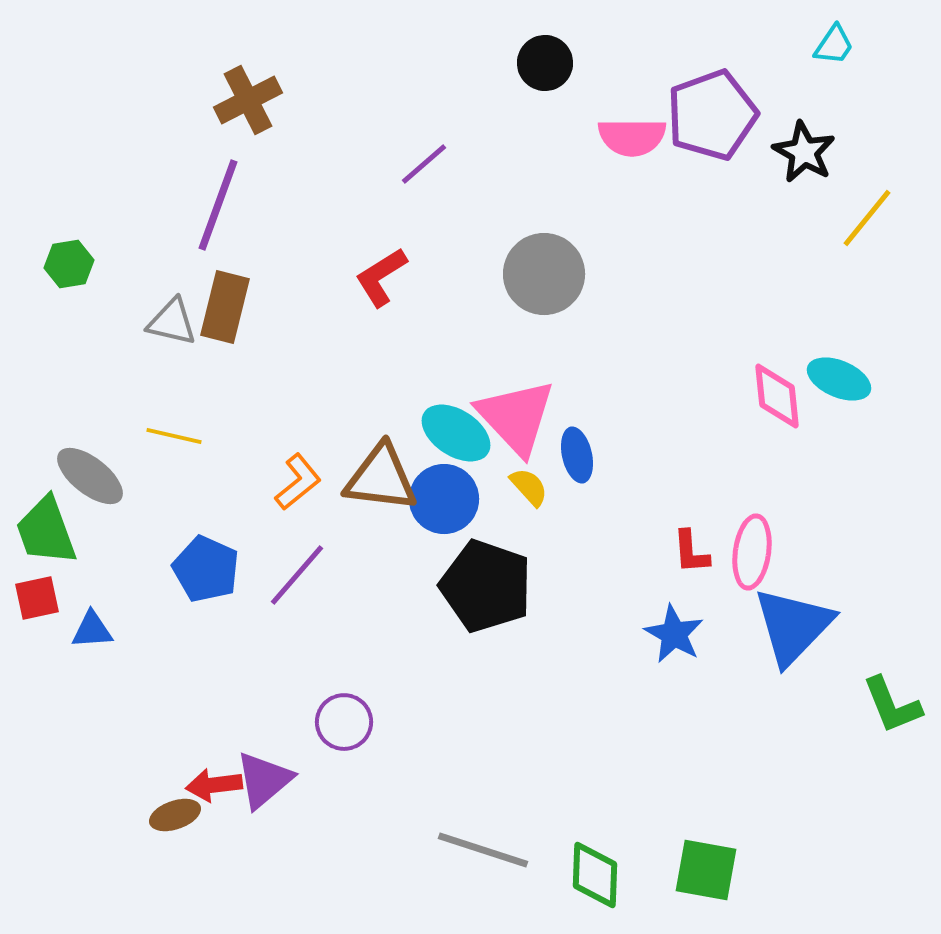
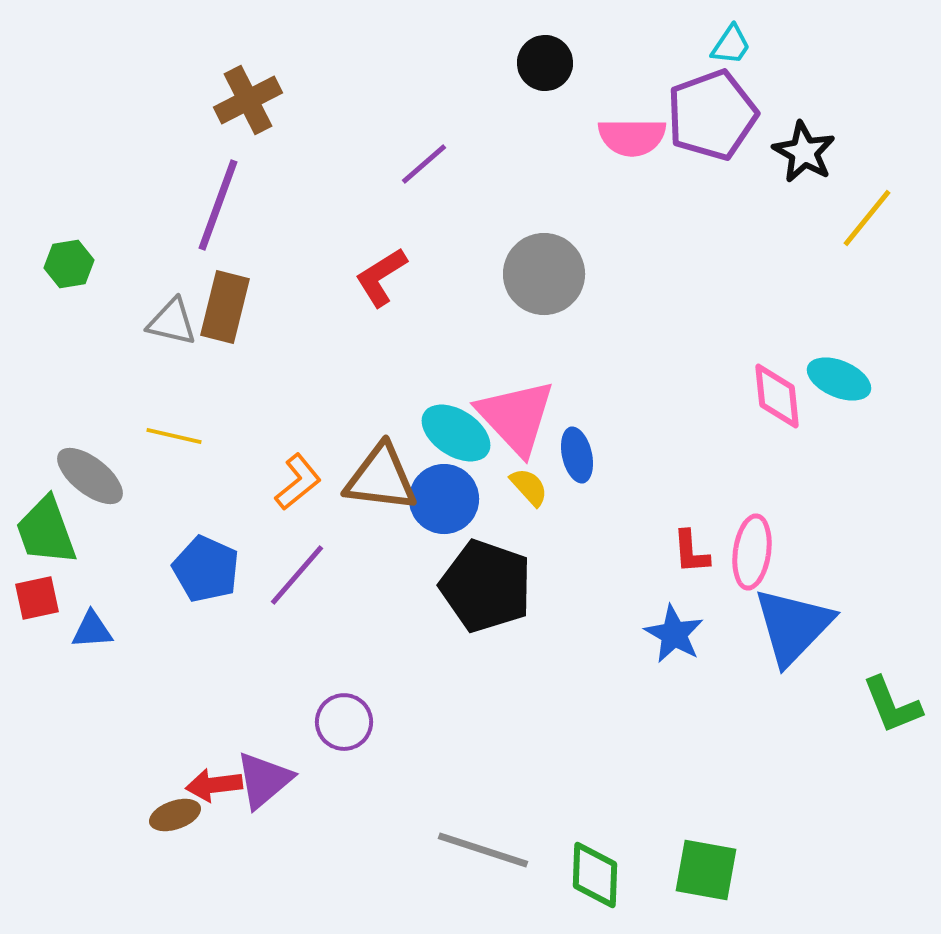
cyan trapezoid at (834, 45): moved 103 px left
